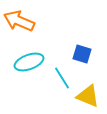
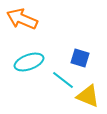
orange arrow: moved 3 px right, 2 px up
blue square: moved 2 px left, 4 px down
cyan line: moved 1 px right, 2 px down; rotated 20 degrees counterclockwise
